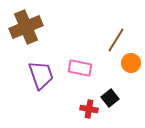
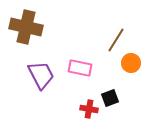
brown cross: rotated 36 degrees clockwise
purple trapezoid: rotated 8 degrees counterclockwise
black square: rotated 18 degrees clockwise
